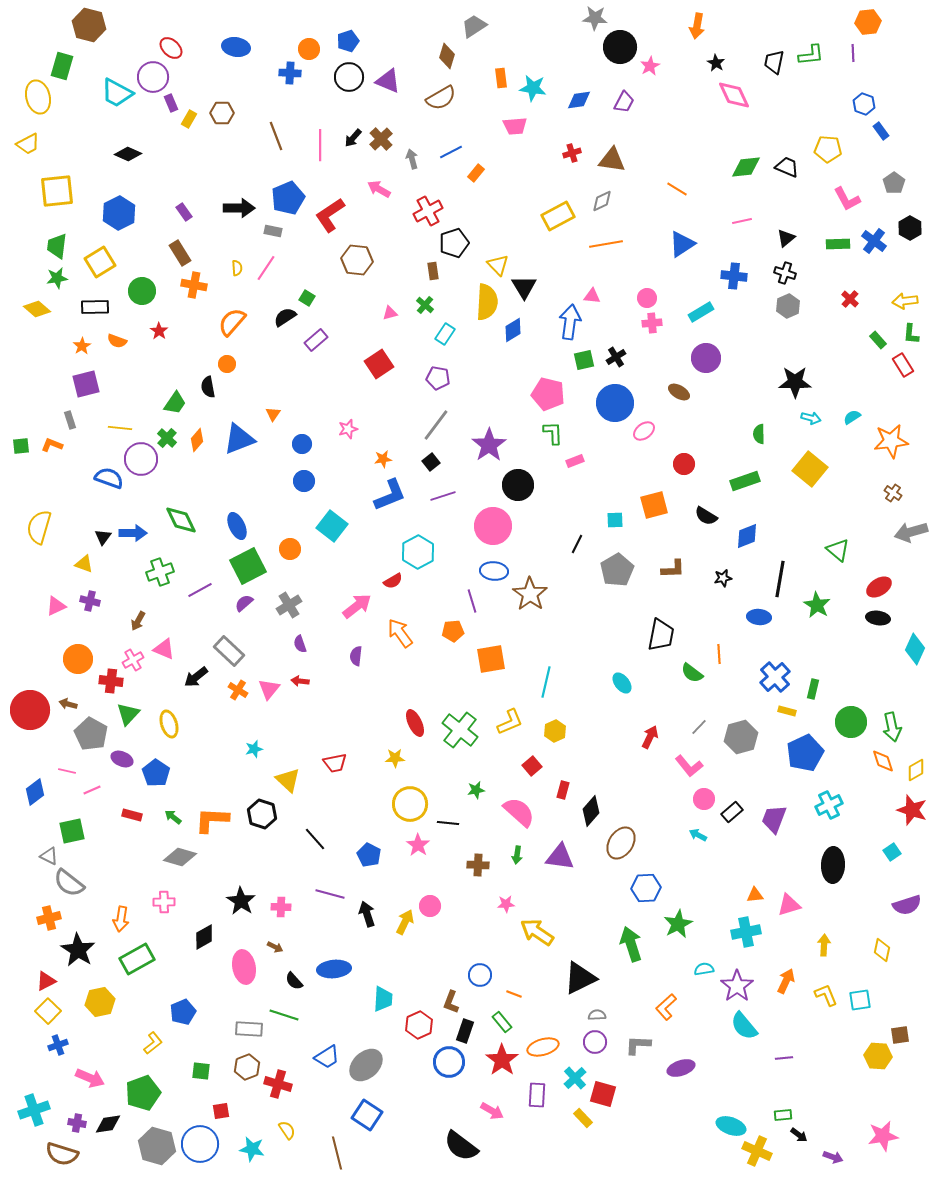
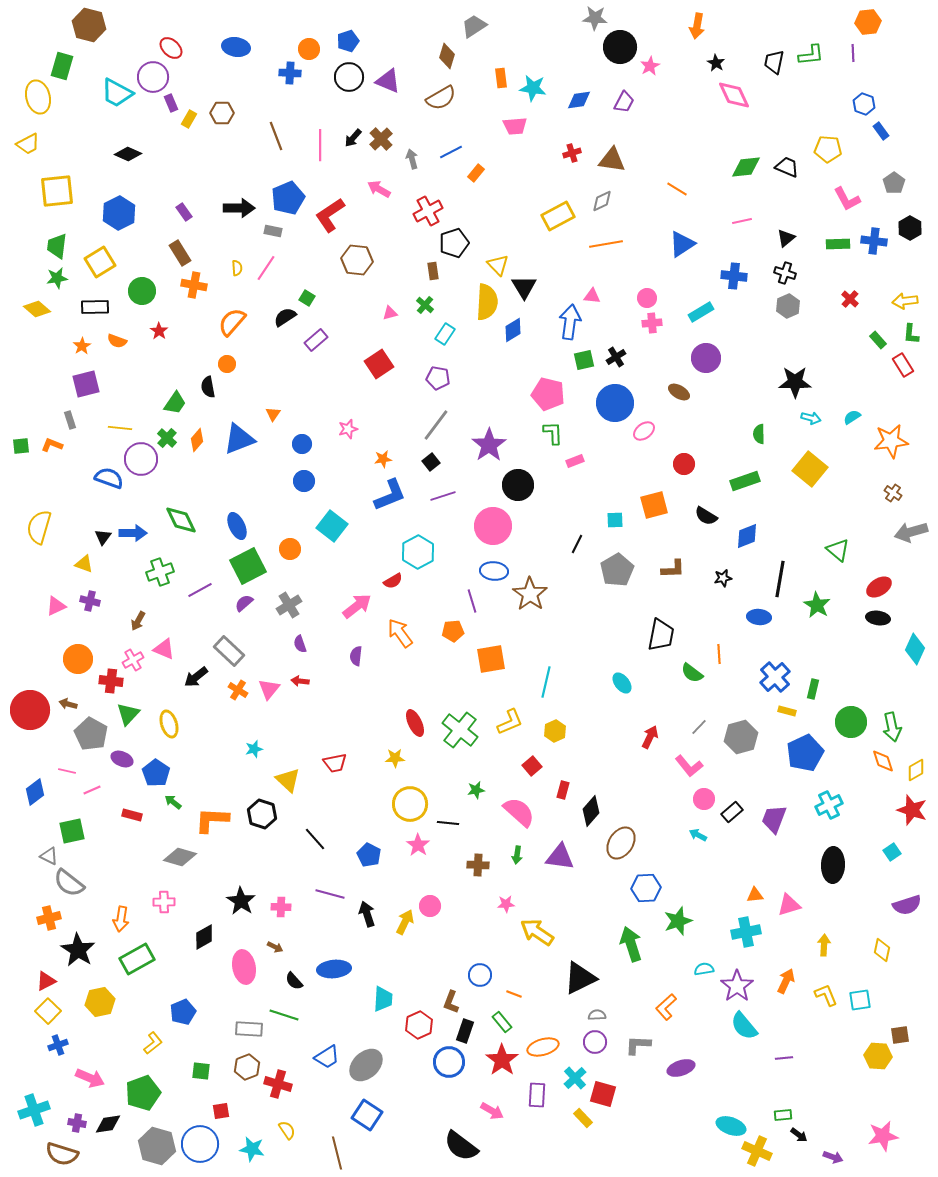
blue cross at (874, 241): rotated 30 degrees counterclockwise
green arrow at (173, 817): moved 15 px up
green star at (678, 924): moved 3 px up; rotated 8 degrees clockwise
